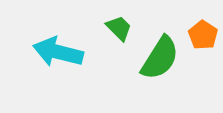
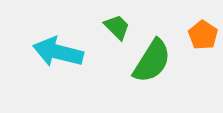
green trapezoid: moved 2 px left, 1 px up
green semicircle: moved 8 px left, 3 px down
